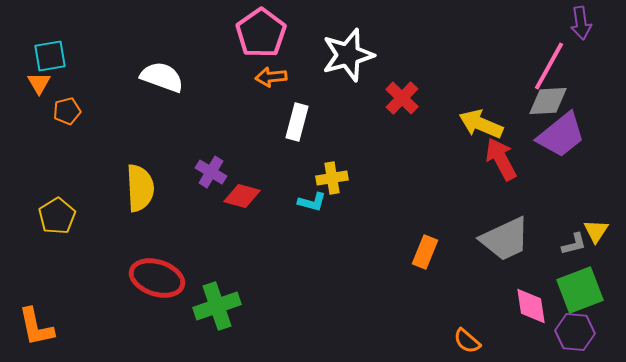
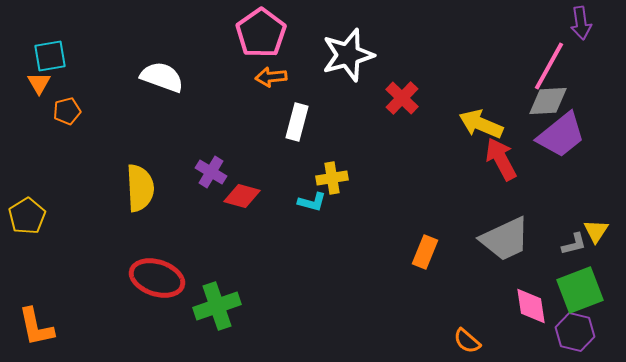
yellow pentagon: moved 30 px left
purple hexagon: rotated 9 degrees clockwise
